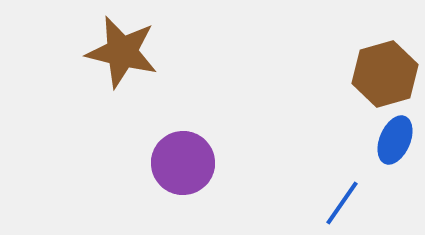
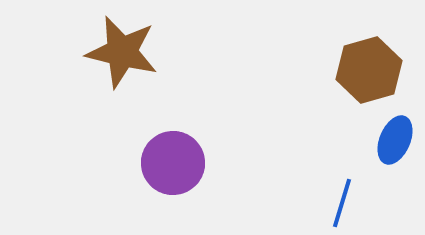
brown hexagon: moved 16 px left, 4 px up
purple circle: moved 10 px left
blue line: rotated 18 degrees counterclockwise
